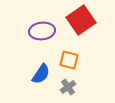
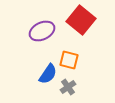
red square: rotated 16 degrees counterclockwise
purple ellipse: rotated 20 degrees counterclockwise
blue semicircle: moved 7 px right
